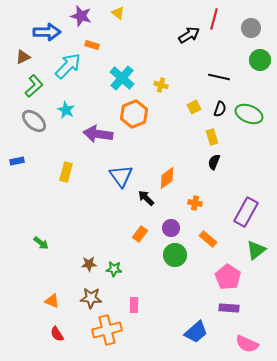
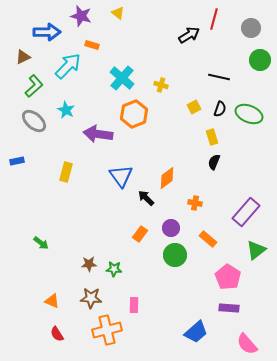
purple rectangle at (246, 212): rotated 12 degrees clockwise
pink semicircle at (247, 344): rotated 25 degrees clockwise
